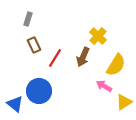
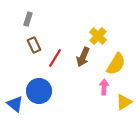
yellow semicircle: moved 1 px up
pink arrow: moved 1 px down; rotated 63 degrees clockwise
